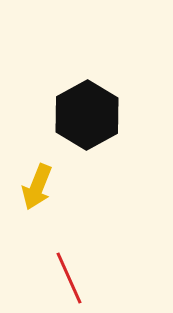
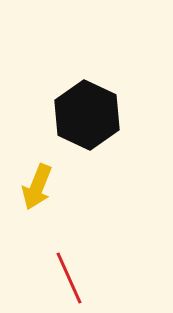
black hexagon: rotated 6 degrees counterclockwise
